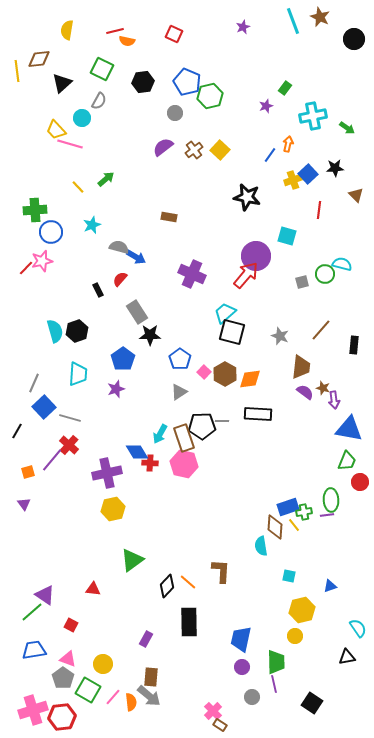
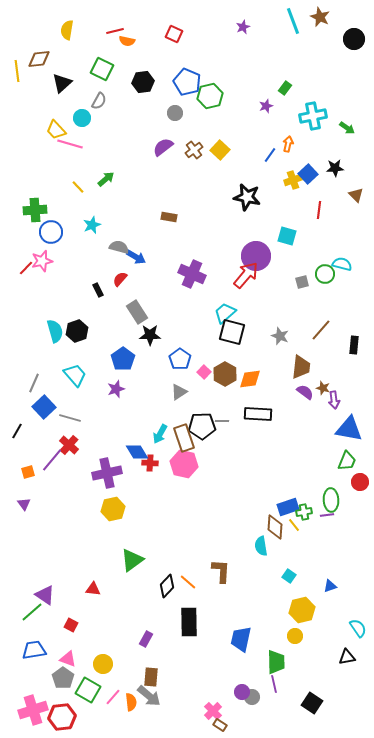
cyan trapezoid at (78, 374): moved 3 px left, 1 px down; rotated 45 degrees counterclockwise
cyan square at (289, 576): rotated 24 degrees clockwise
purple circle at (242, 667): moved 25 px down
